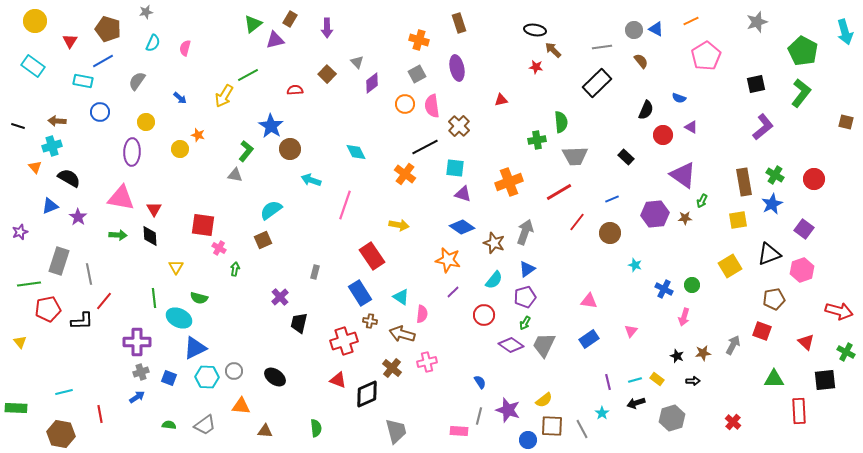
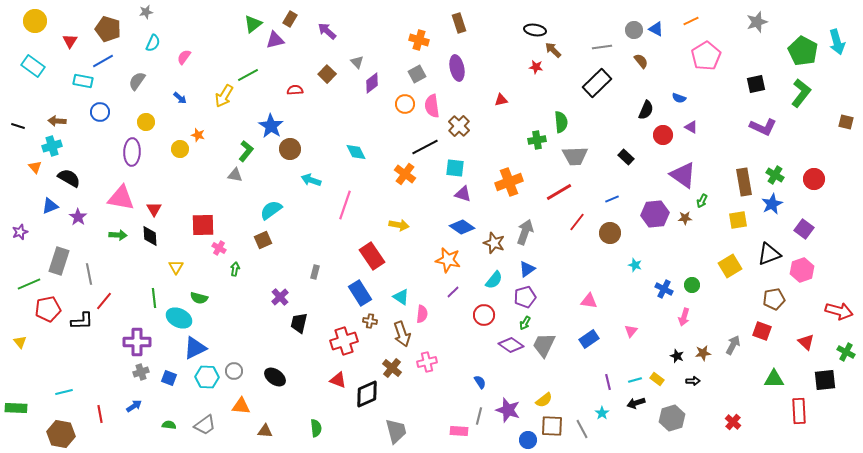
purple arrow at (327, 28): moved 3 px down; rotated 132 degrees clockwise
cyan arrow at (845, 32): moved 8 px left, 10 px down
pink semicircle at (185, 48): moved 1 px left, 9 px down; rotated 21 degrees clockwise
purple L-shape at (763, 127): rotated 64 degrees clockwise
red square at (203, 225): rotated 10 degrees counterclockwise
green line at (29, 284): rotated 15 degrees counterclockwise
brown arrow at (402, 334): rotated 125 degrees counterclockwise
blue arrow at (137, 397): moved 3 px left, 9 px down
